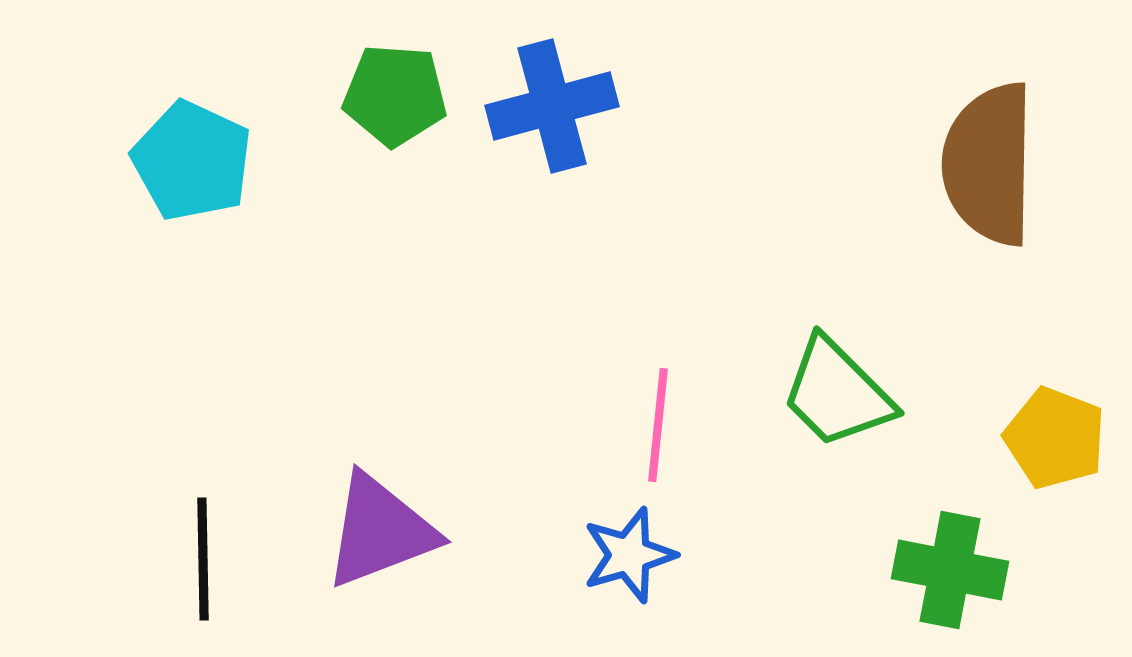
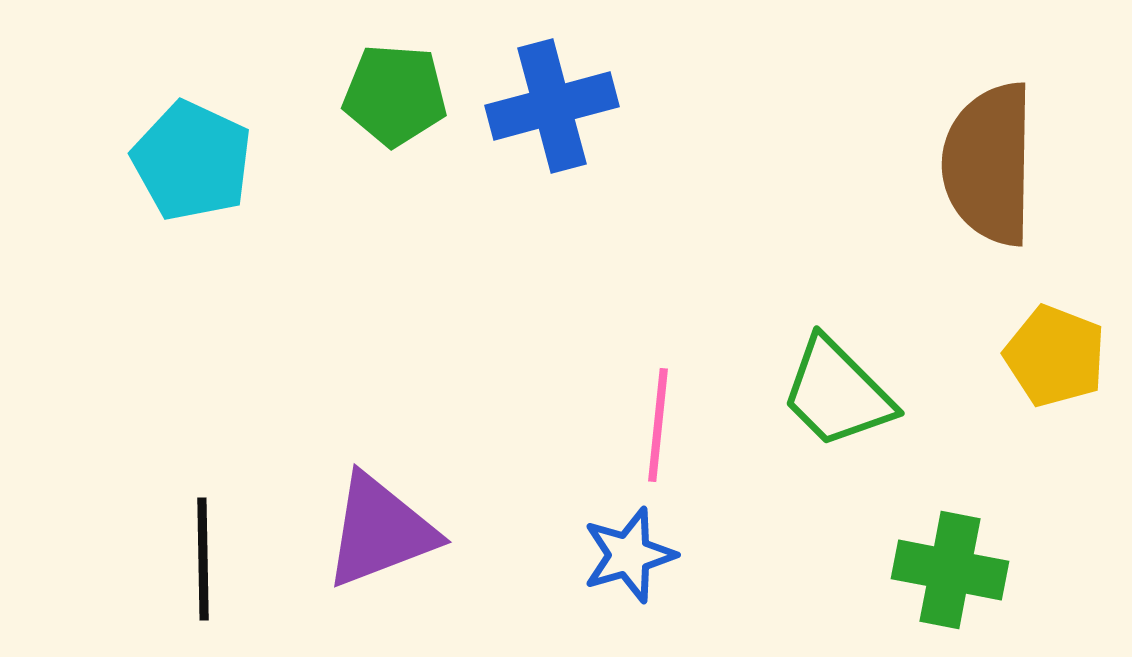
yellow pentagon: moved 82 px up
